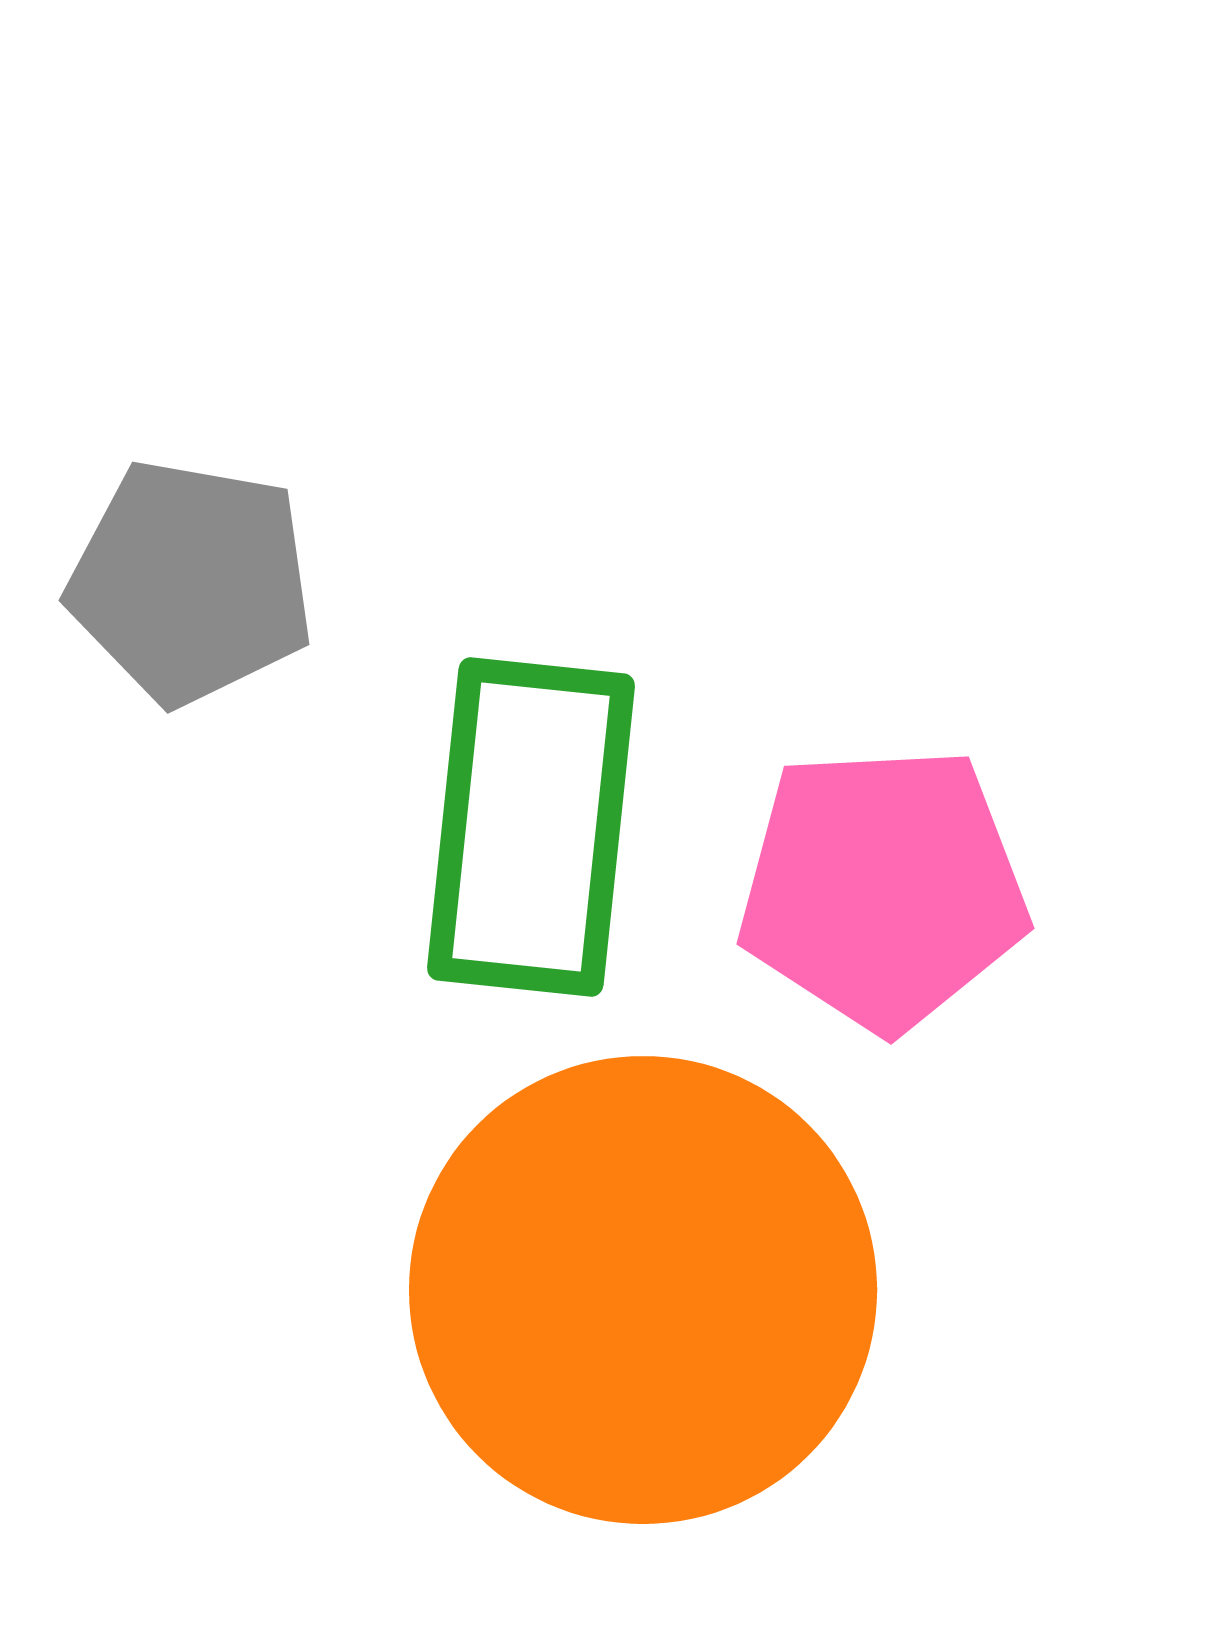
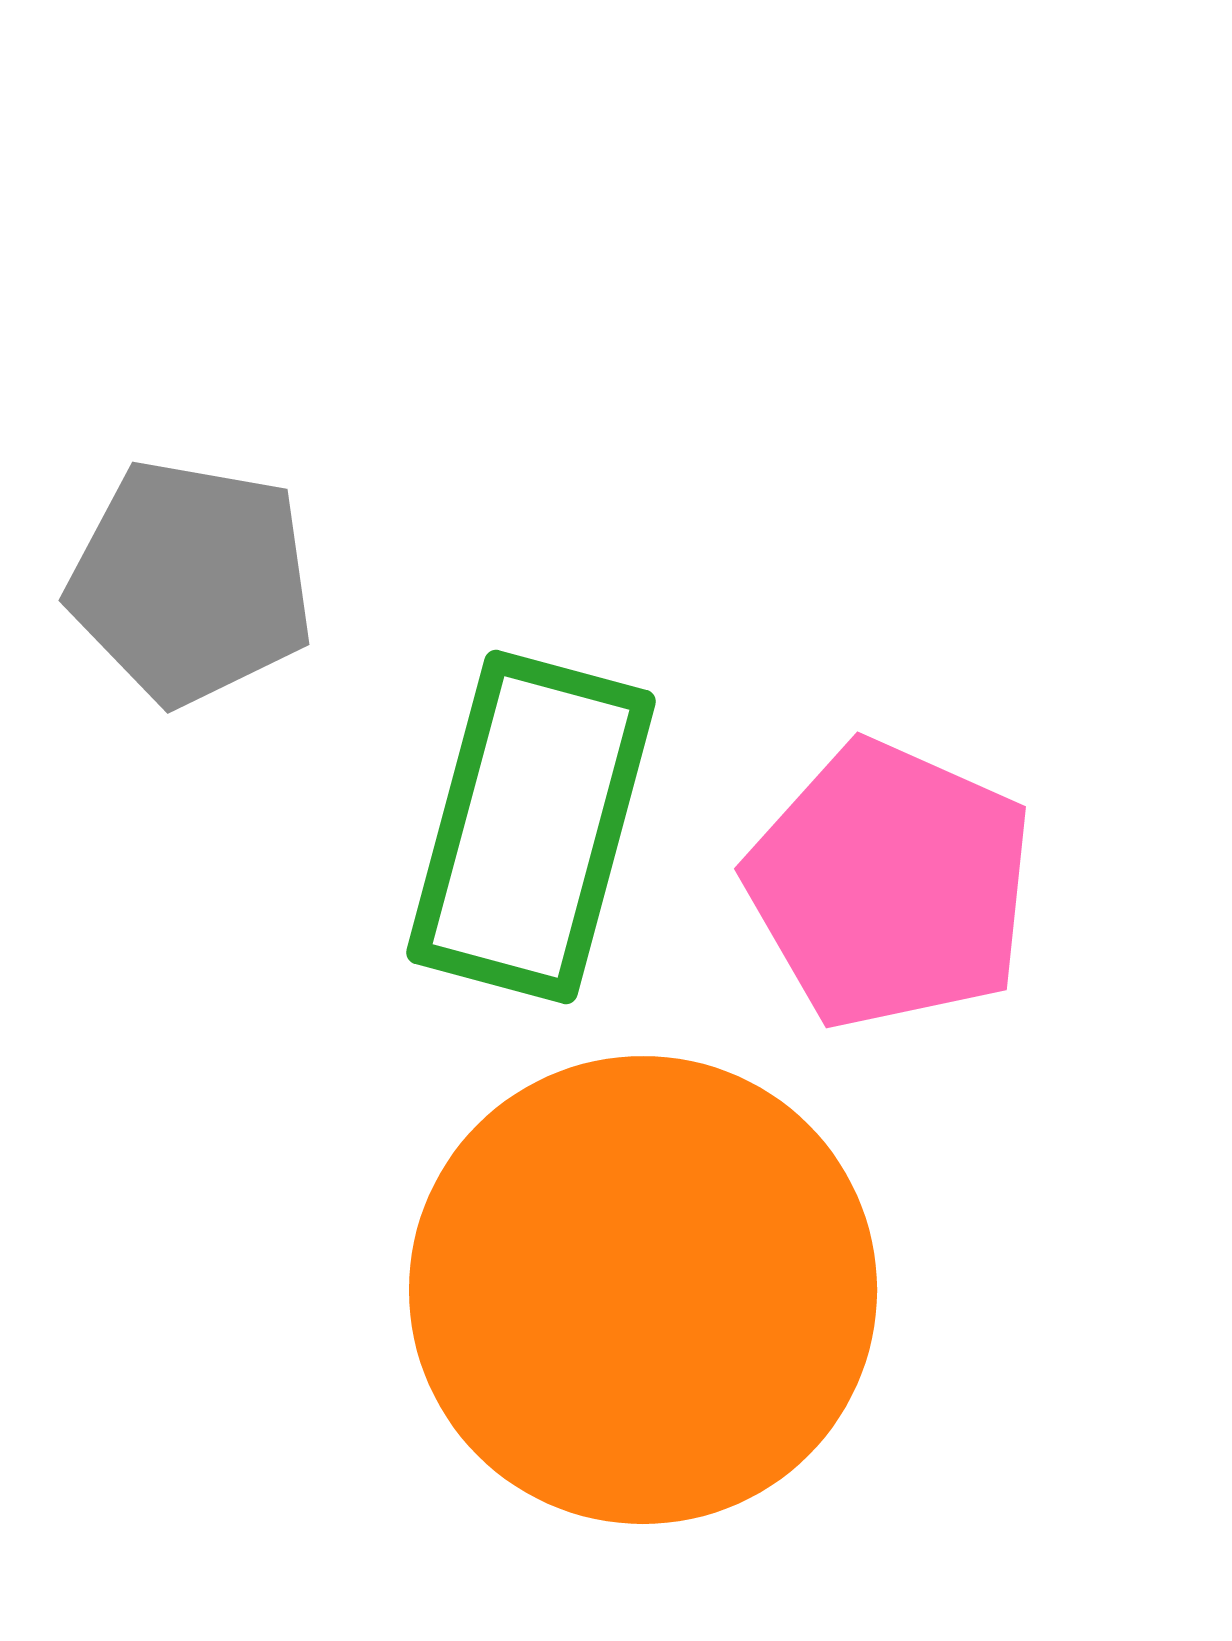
green rectangle: rotated 9 degrees clockwise
pink pentagon: moved 7 px right, 3 px up; rotated 27 degrees clockwise
